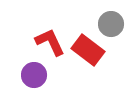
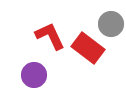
red L-shape: moved 6 px up
red rectangle: moved 2 px up
